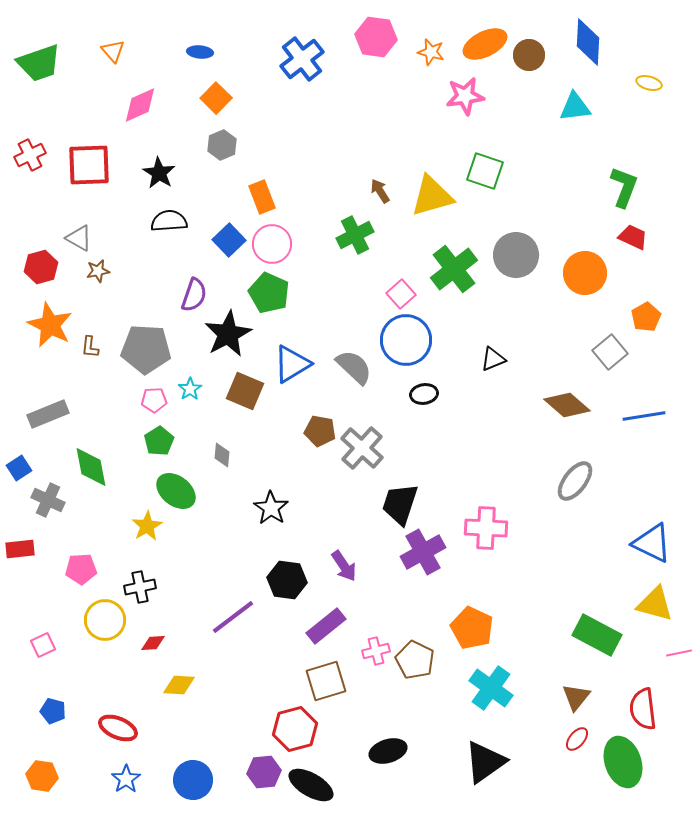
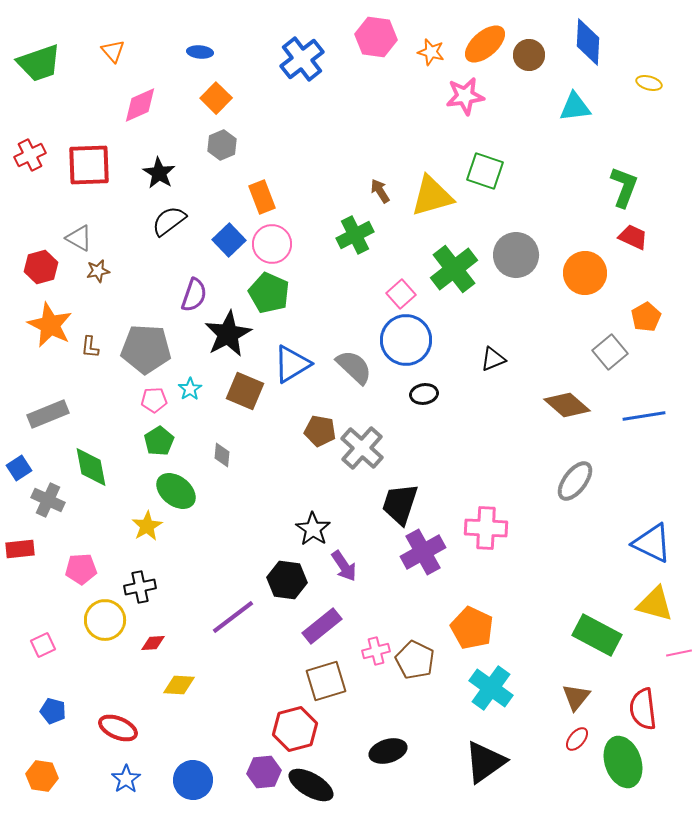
orange ellipse at (485, 44): rotated 15 degrees counterclockwise
black semicircle at (169, 221): rotated 33 degrees counterclockwise
black star at (271, 508): moved 42 px right, 21 px down
purple rectangle at (326, 626): moved 4 px left
